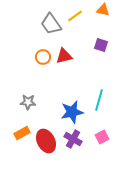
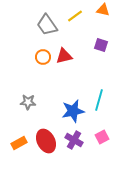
gray trapezoid: moved 4 px left, 1 px down
blue star: moved 1 px right, 1 px up
orange rectangle: moved 3 px left, 10 px down
purple cross: moved 1 px right, 1 px down
